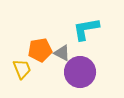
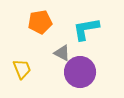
orange pentagon: moved 28 px up
